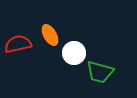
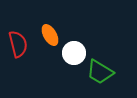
red semicircle: rotated 88 degrees clockwise
green trapezoid: rotated 16 degrees clockwise
